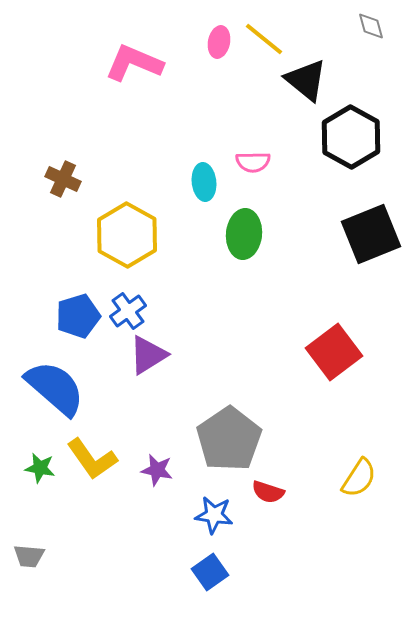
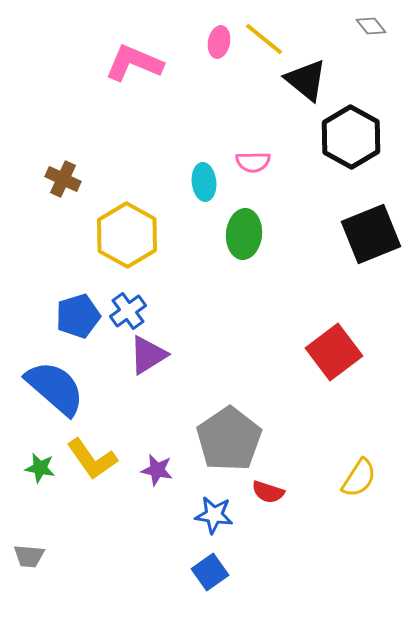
gray diamond: rotated 24 degrees counterclockwise
